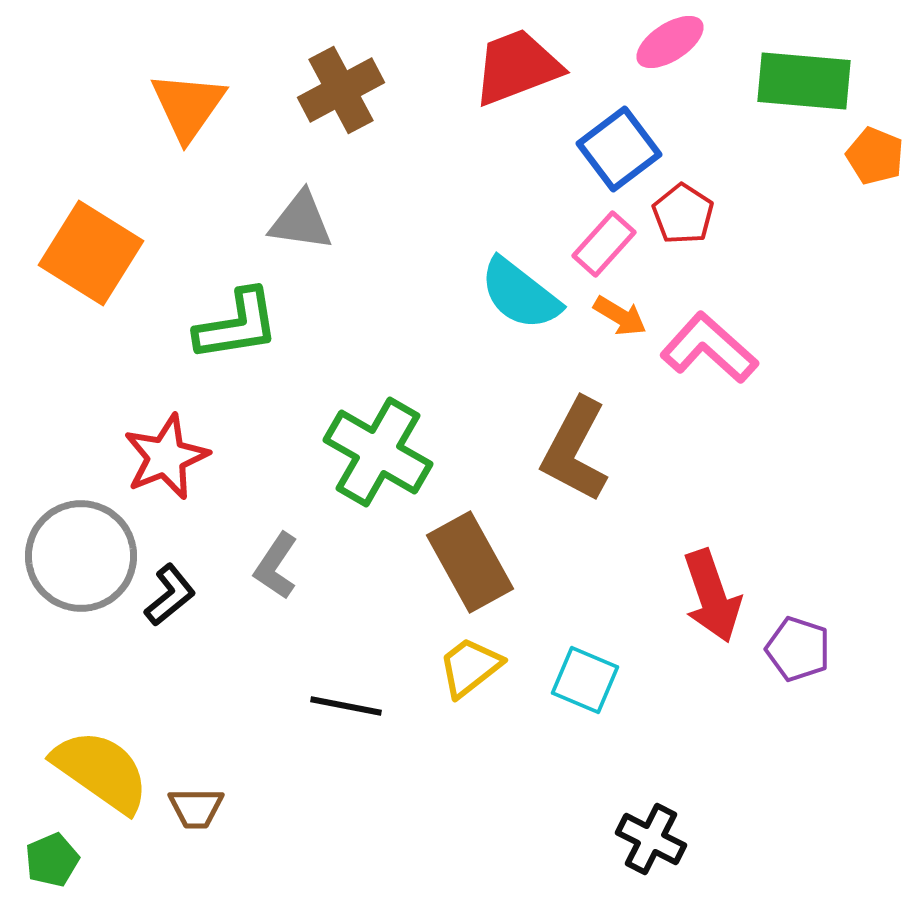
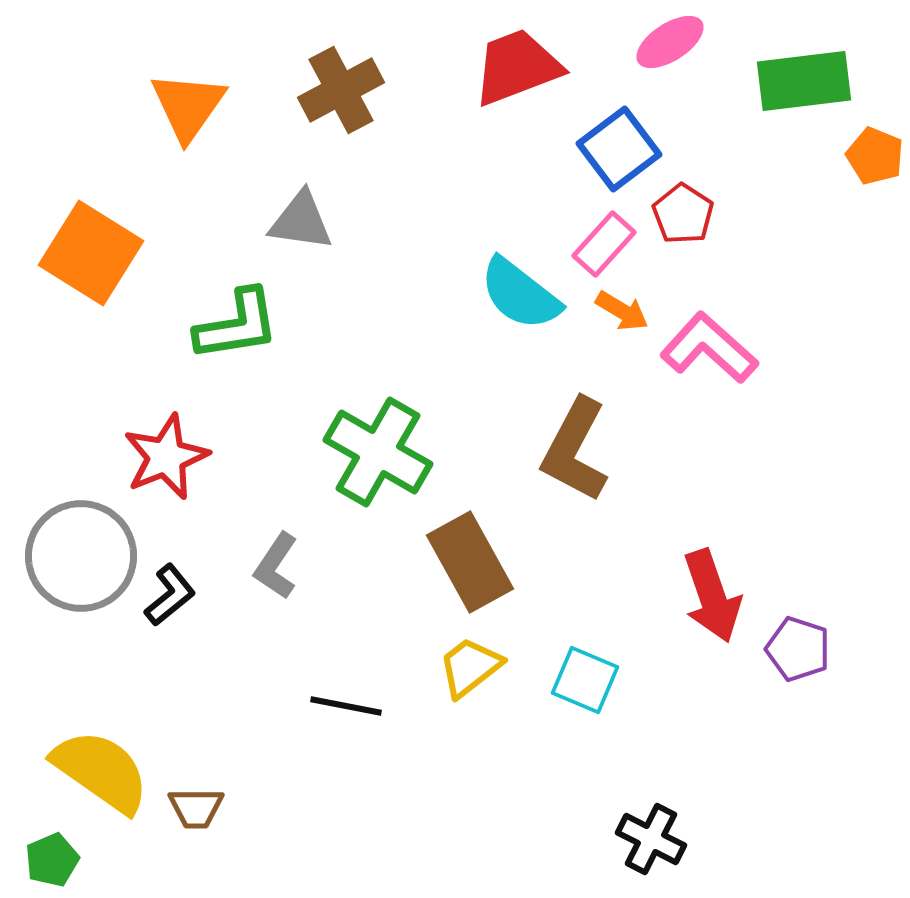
green rectangle: rotated 12 degrees counterclockwise
orange arrow: moved 2 px right, 5 px up
